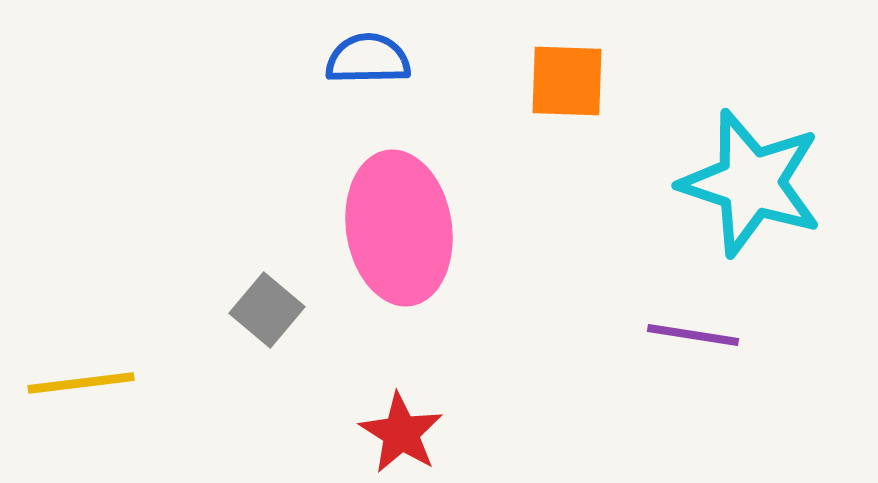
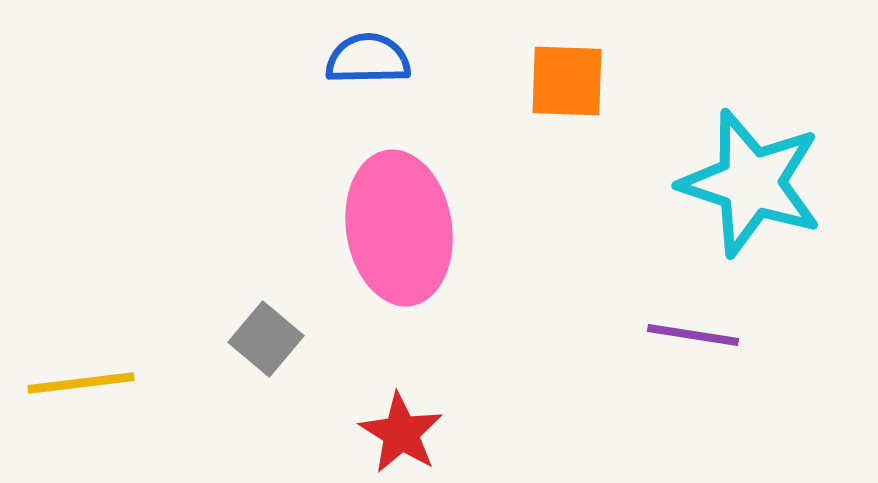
gray square: moved 1 px left, 29 px down
